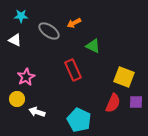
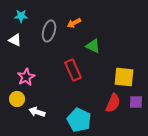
gray ellipse: rotated 70 degrees clockwise
yellow square: rotated 15 degrees counterclockwise
